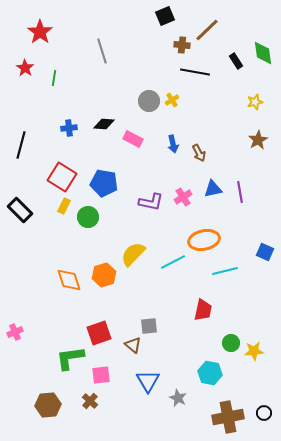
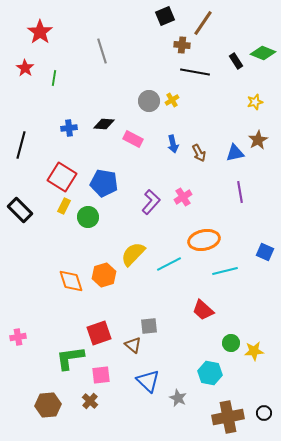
brown line at (207, 30): moved 4 px left, 7 px up; rotated 12 degrees counterclockwise
green diamond at (263, 53): rotated 60 degrees counterclockwise
blue triangle at (213, 189): moved 22 px right, 36 px up
purple L-shape at (151, 202): rotated 60 degrees counterclockwise
cyan line at (173, 262): moved 4 px left, 2 px down
orange diamond at (69, 280): moved 2 px right, 1 px down
red trapezoid at (203, 310): rotated 120 degrees clockwise
pink cross at (15, 332): moved 3 px right, 5 px down; rotated 14 degrees clockwise
blue triangle at (148, 381): rotated 15 degrees counterclockwise
